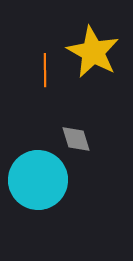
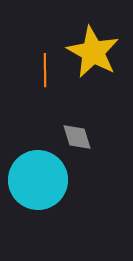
gray diamond: moved 1 px right, 2 px up
